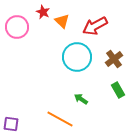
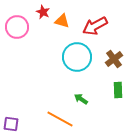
orange triangle: rotated 28 degrees counterclockwise
green rectangle: rotated 28 degrees clockwise
